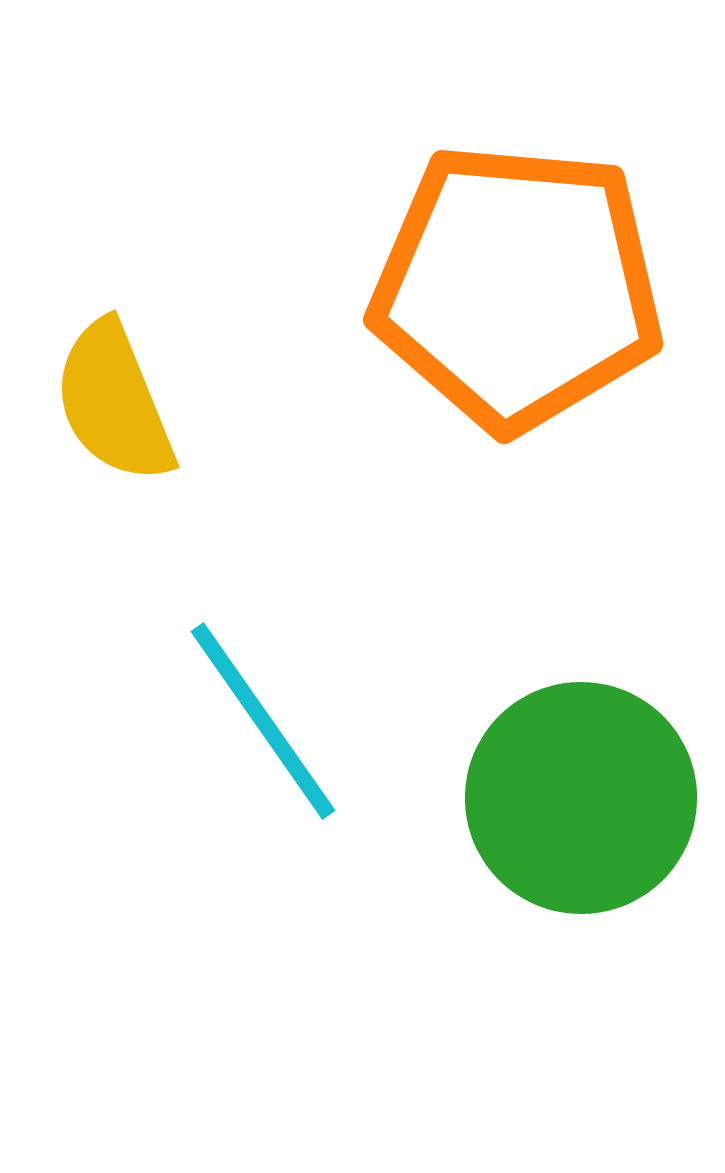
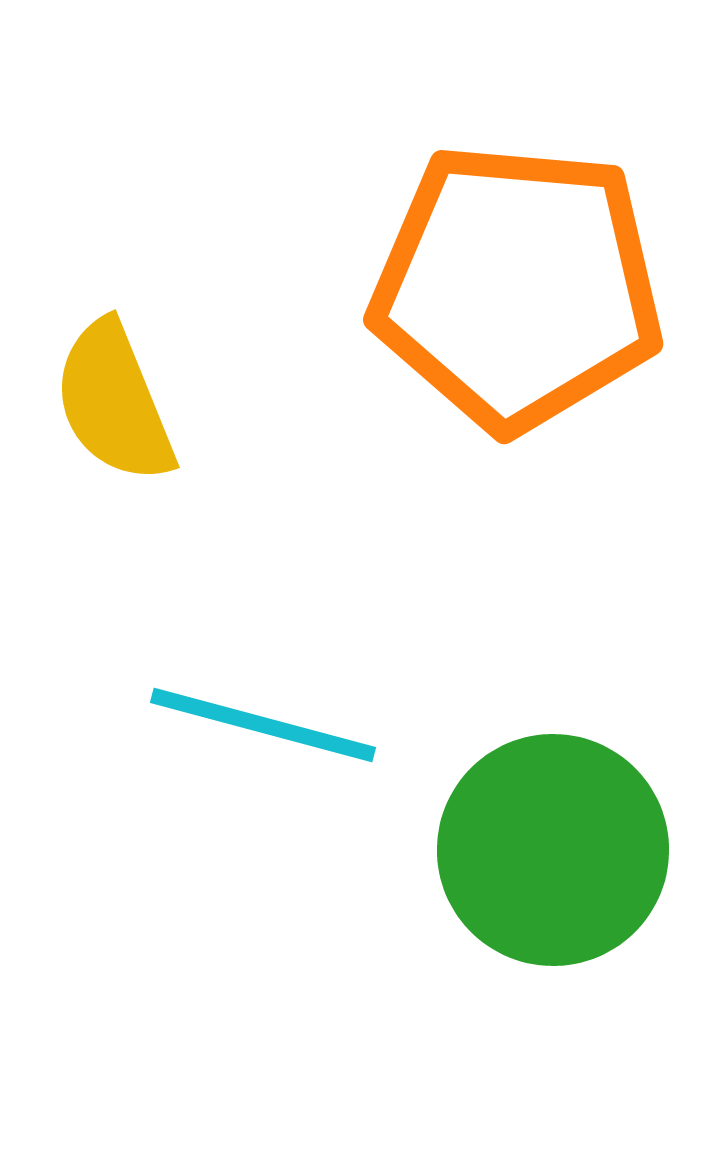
cyan line: moved 4 px down; rotated 40 degrees counterclockwise
green circle: moved 28 px left, 52 px down
